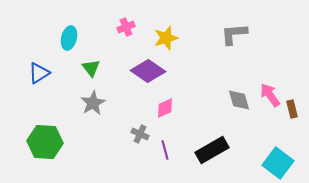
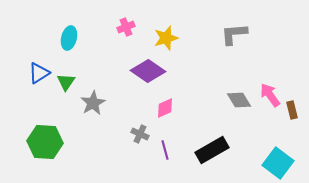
green triangle: moved 25 px left, 14 px down; rotated 12 degrees clockwise
gray diamond: rotated 15 degrees counterclockwise
brown rectangle: moved 1 px down
